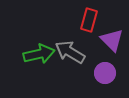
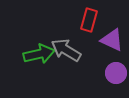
purple triangle: rotated 20 degrees counterclockwise
gray arrow: moved 4 px left, 2 px up
purple circle: moved 11 px right
